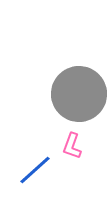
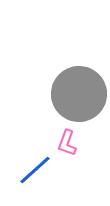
pink L-shape: moved 5 px left, 3 px up
